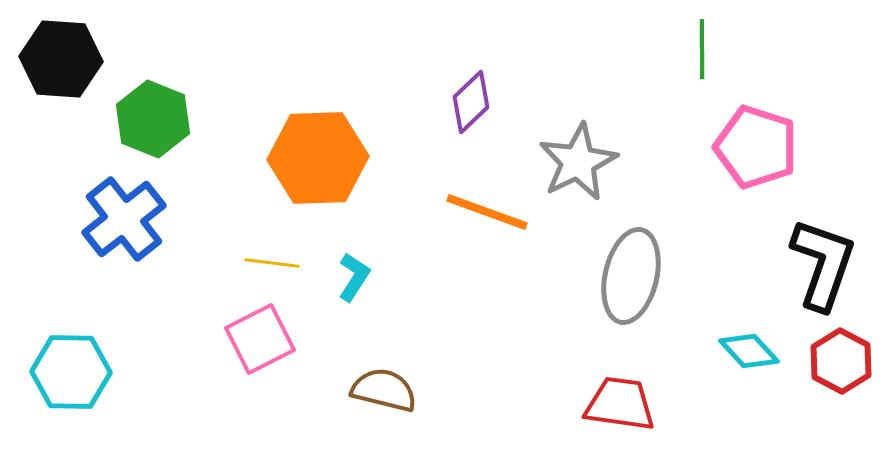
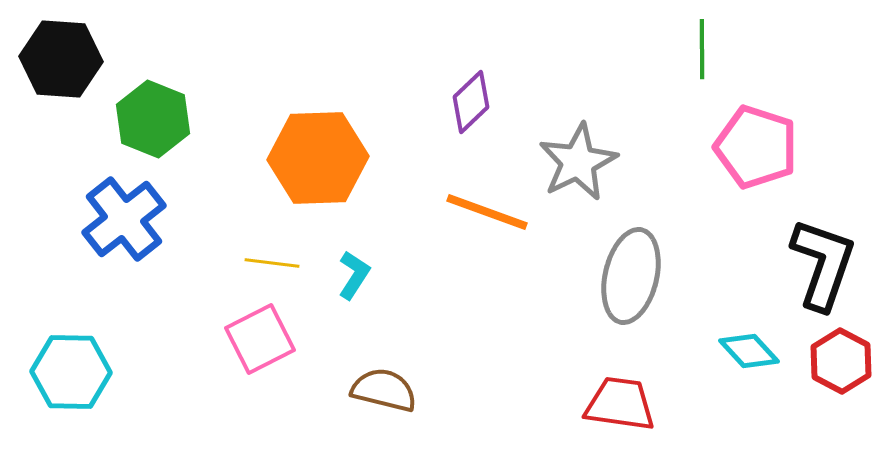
cyan L-shape: moved 2 px up
